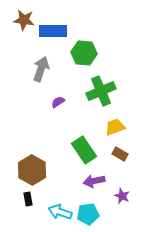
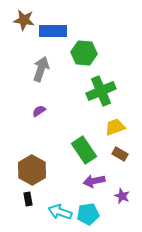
purple semicircle: moved 19 px left, 9 px down
